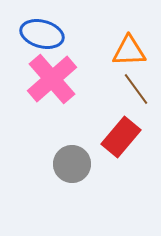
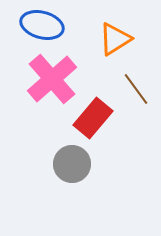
blue ellipse: moved 9 px up
orange triangle: moved 14 px left, 12 px up; rotated 30 degrees counterclockwise
red rectangle: moved 28 px left, 19 px up
